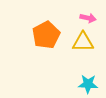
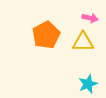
pink arrow: moved 2 px right
cyan star: rotated 24 degrees counterclockwise
